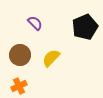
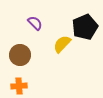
yellow semicircle: moved 11 px right, 14 px up
orange cross: rotated 21 degrees clockwise
